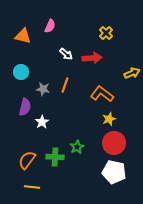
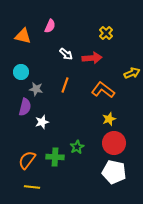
gray star: moved 7 px left
orange L-shape: moved 1 px right, 4 px up
white star: rotated 16 degrees clockwise
